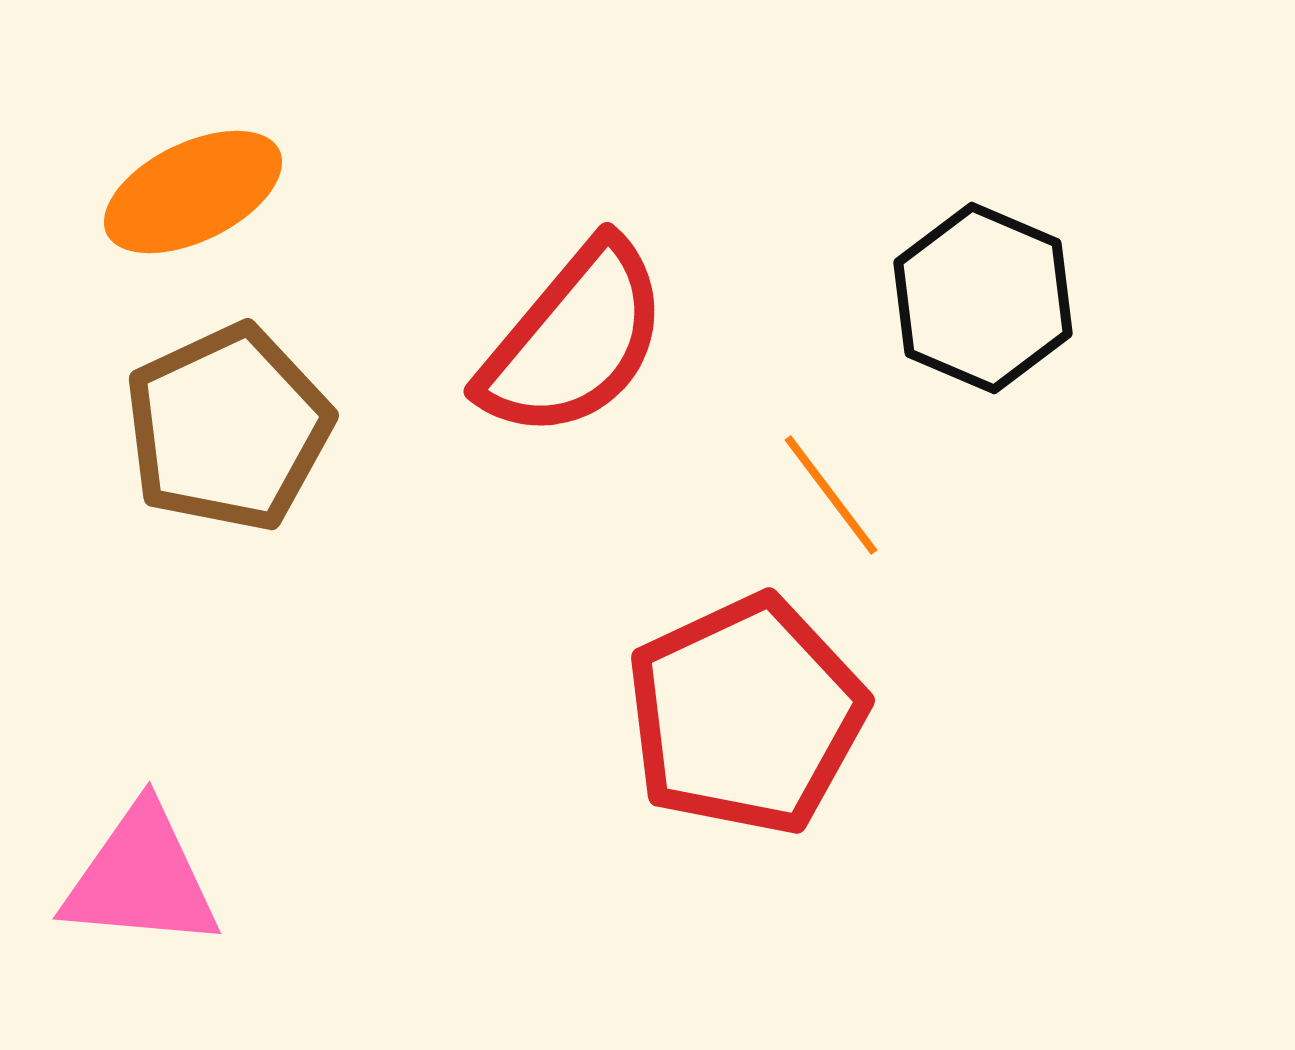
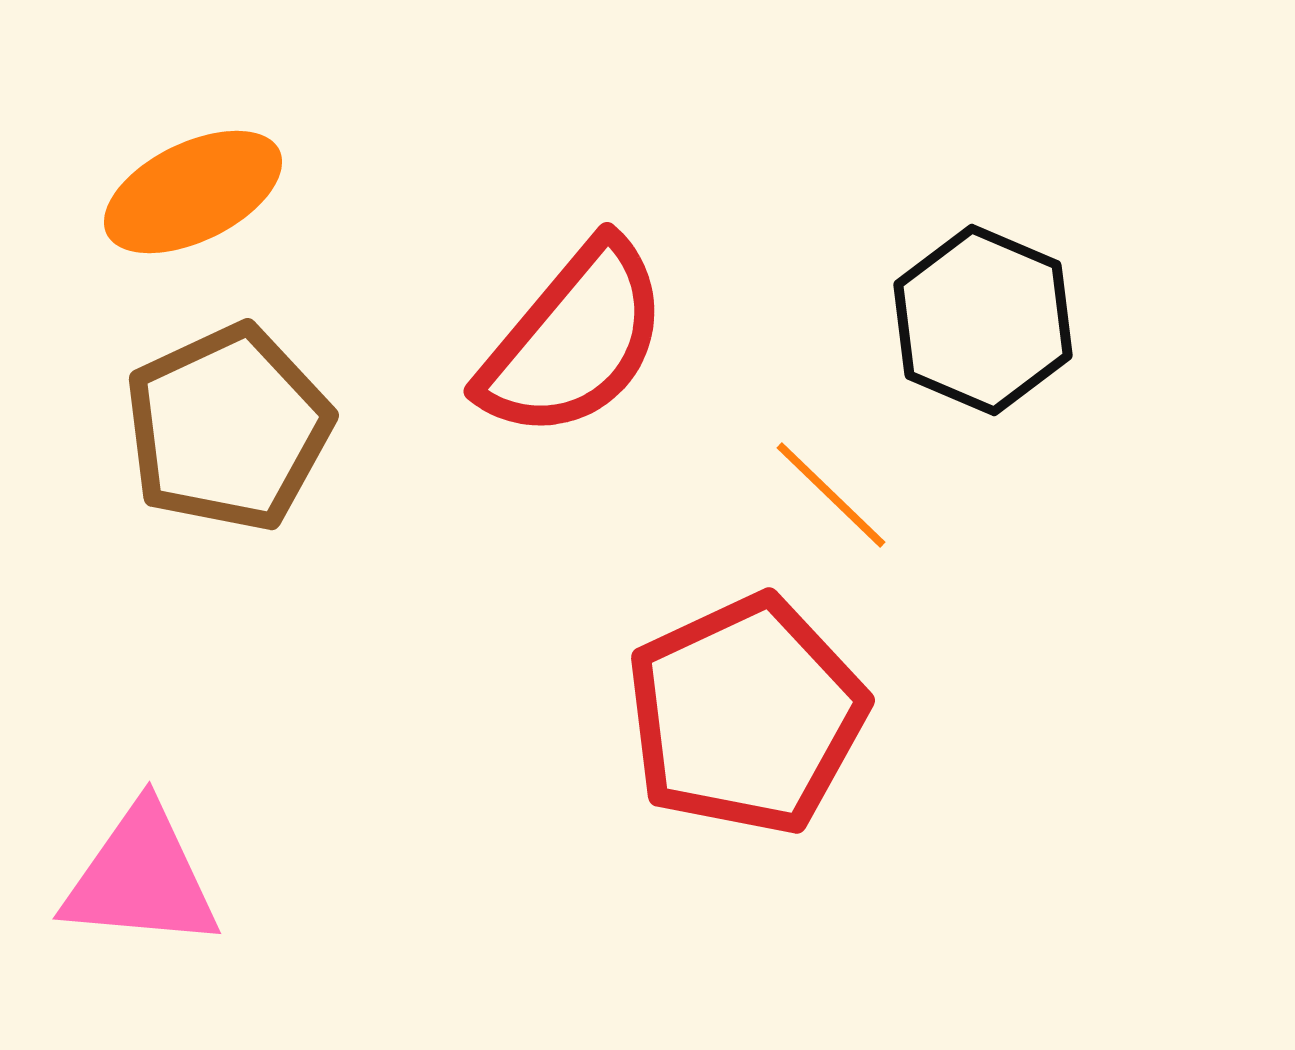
black hexagon: moved 22 px down
orange line: rotated 9 degrees counterclockwise
